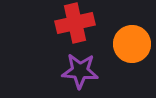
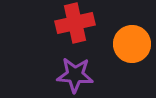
purple star: moved 5 px left, 4 px down
